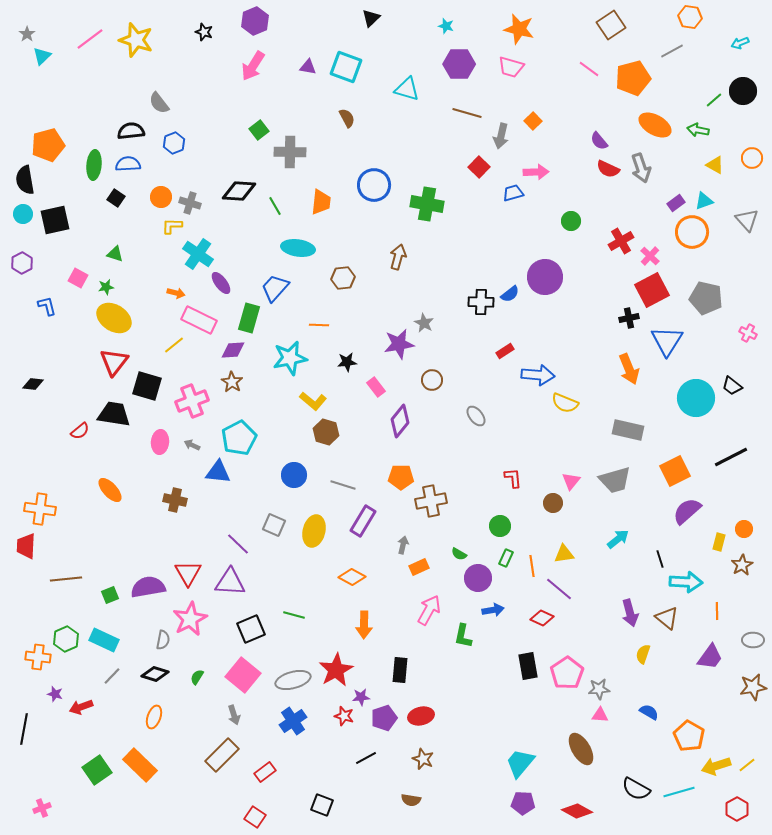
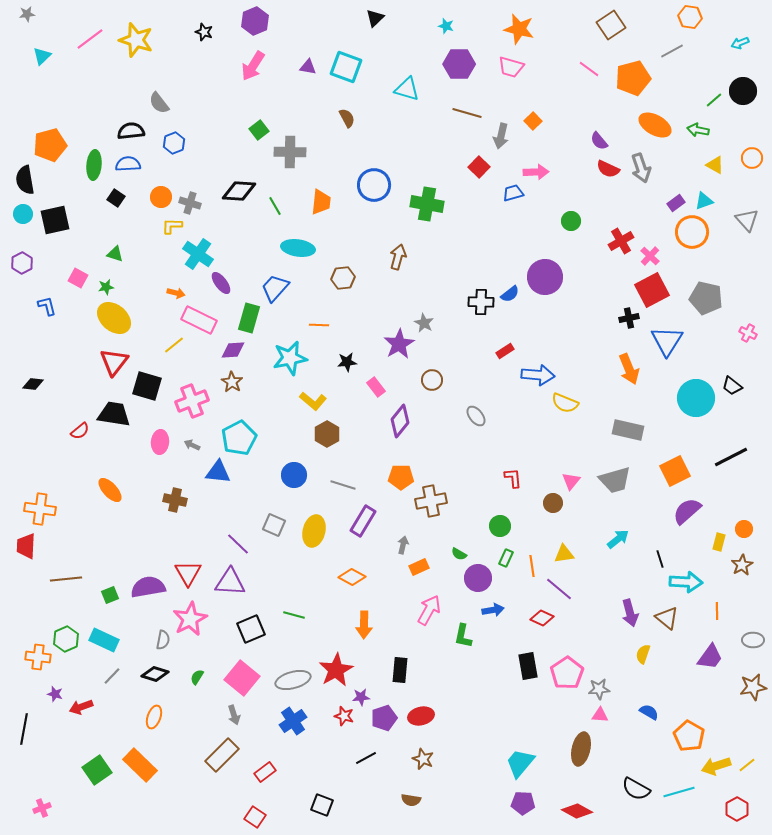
black triangle at (371, 18): moved 4 px right
gray star at (27, 34): moved 20 px up; rotated 28 degrees clockwise
orange pentagon at (48, 145): moved 2 px right
yellow ellipse at (114, 318): rotated 8 degrees clockwise
purple star at (399, 344): rotated 20 degrees counterclockwise
brown hexagon at (326, 432): moved 1 px right, 2 px down; rotated 15 degrees clockwise
pink square at (243, 675): moved 1 px left, 3 px down
brown ellipse at (581, 749): rotated 44 degrees clockwise
